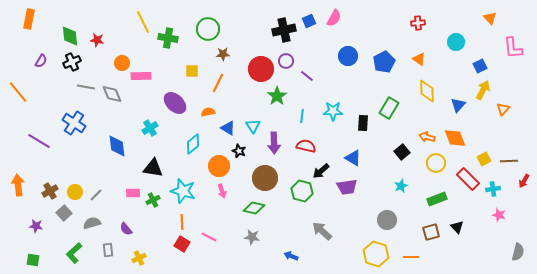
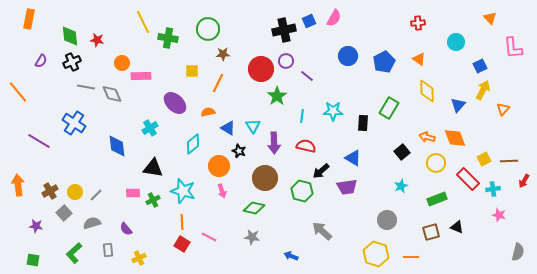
black triangle at (457, 227): rotated 24 degrees counterclockwise
